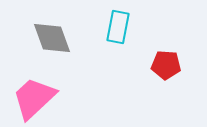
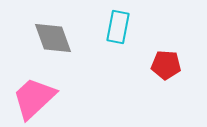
gray diamond: moved 1 px right
